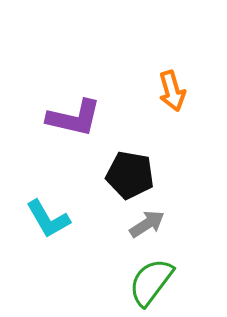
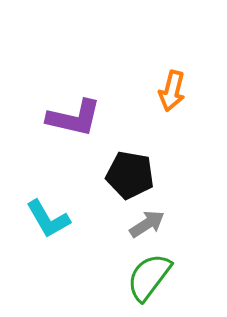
orange arrow: rotated 30 degrees clockwise
green semicircle: moved 2 px left, 5 px up
